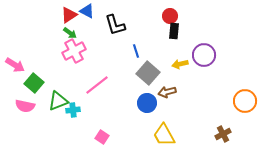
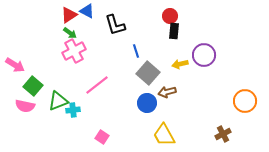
green square: moved 1 px left, 3 px down
